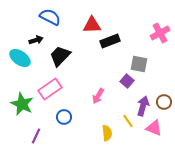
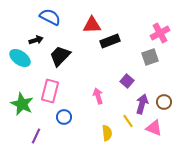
gray square: moved 11 px right, 7 px up; rotated 30 degrees counterclockwise
pink rectangle: moved 2 px down; rotated 40 degrees counterclockwise
pink arrow: rotated 133 degrees clockwise
purple arrow: moved 1 px left, 2 px up
